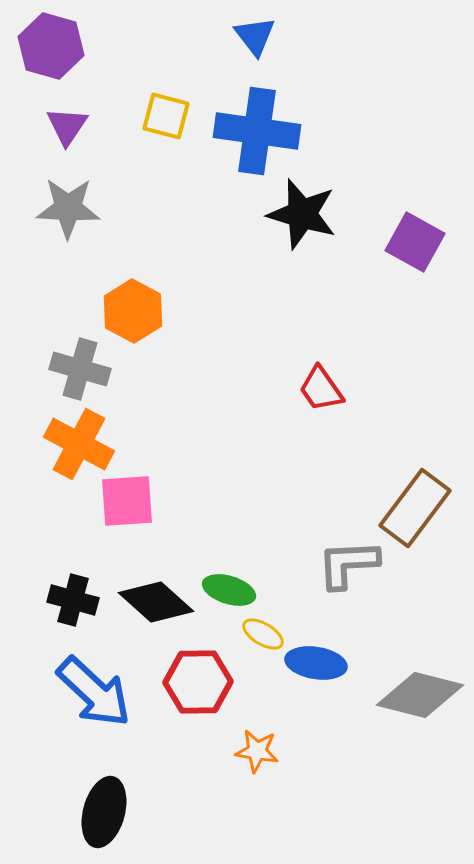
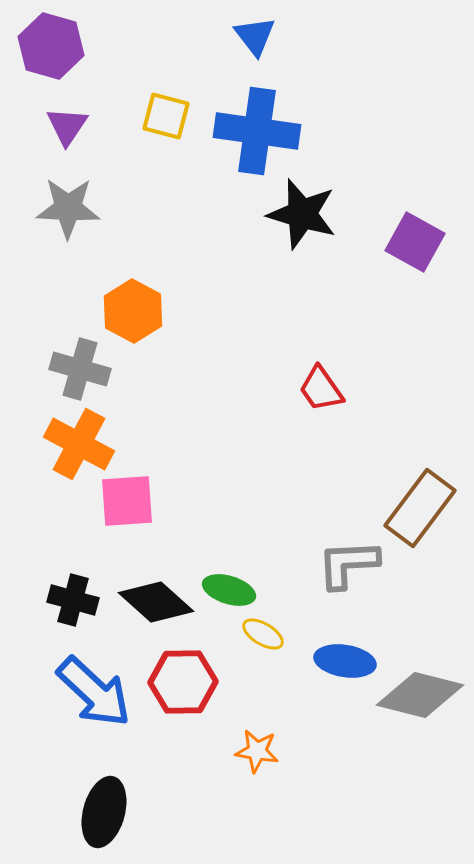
brown rectangle: moved 5 px right
blue ellipse: moved 29 px right, 2 px up
red hexagon: moved 15 px left
